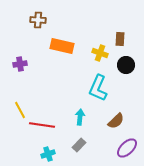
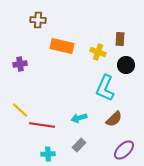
yellow cross: moved 2 px left, 1 px up
cyan L-shape: moved 7 px right
yellow line: rotated 18 degrees counterclockwise
cyan arrow: moved 1 px left, 1 px down; rotated 112 degrees counterclockwise
brown semicircle: moved 2 px left, 2 px up
purple ellipse: moved 3 px left, 2 px down
cyan cross: rotated 16 degrees clockwise
